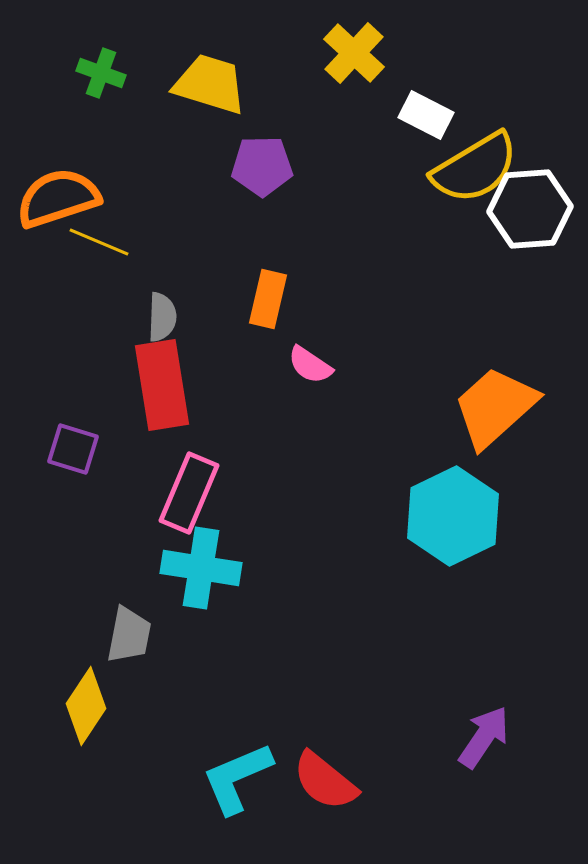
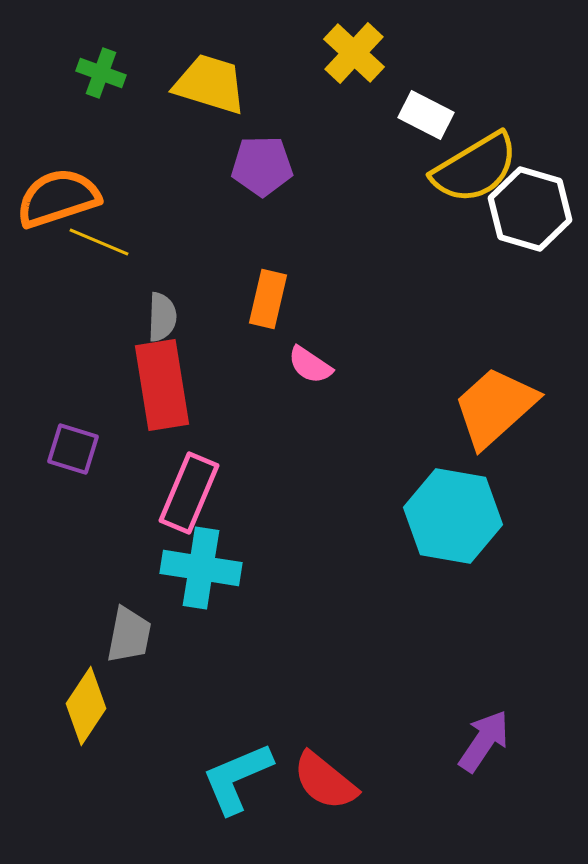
white hexagon: rotated 20 degrees clockwise
cyan hexagon: rotated 24 degrees counterclockwise
purple arrow: moved 4 px down
